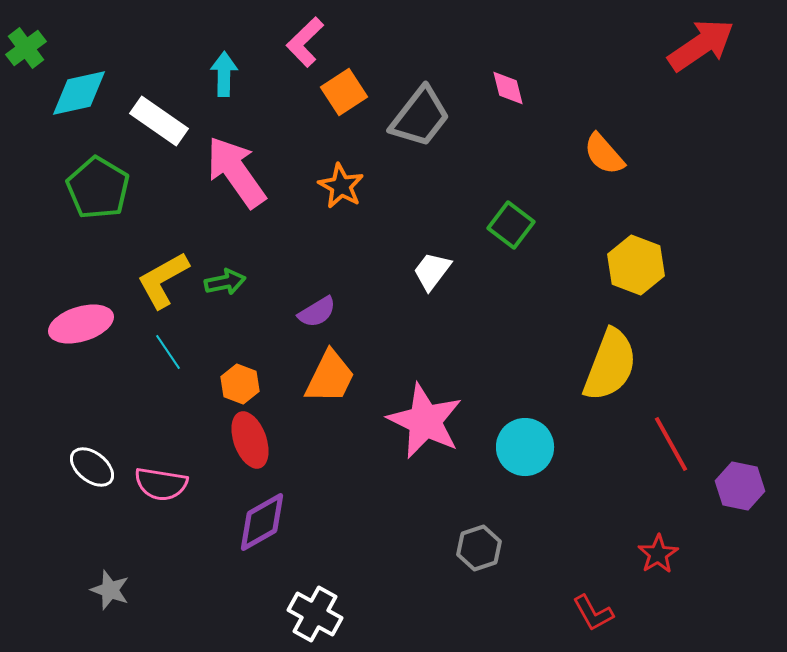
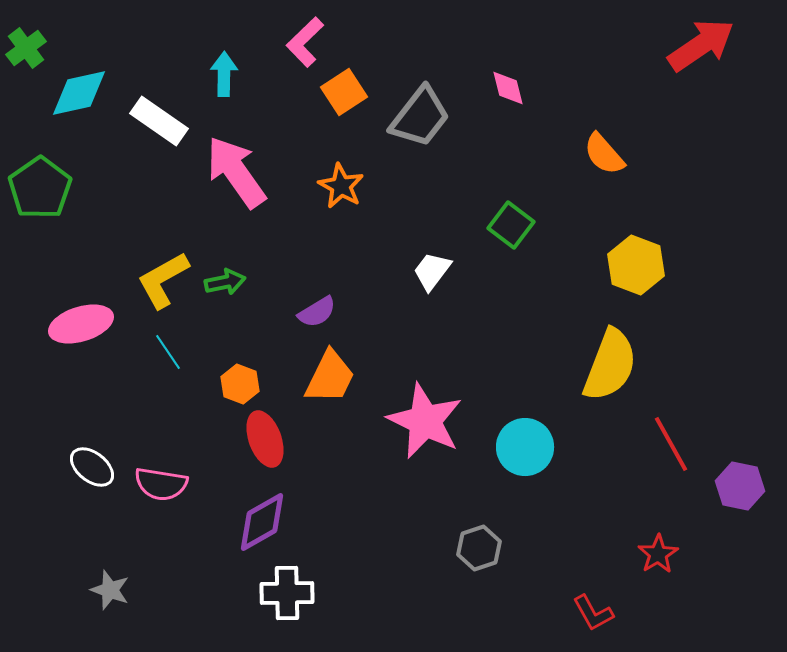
green pentagon: moved 58 px left; rotated 6 degrees clockwise
red ellipse: moved 15 px right, 1 px up
white cross: moved 28 px left, 21 px up; rotated 30 degrees counterclockwise
